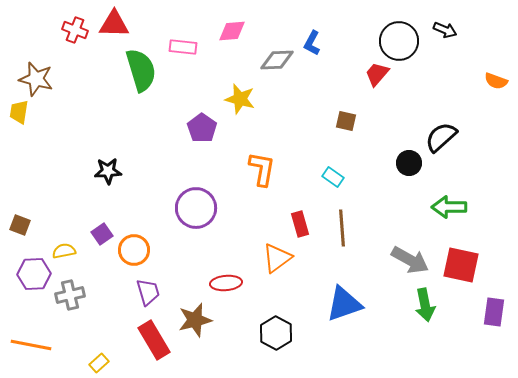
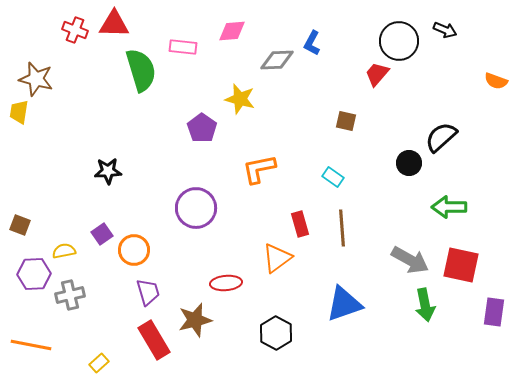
orange L-shape at (262, 169): moved 3 px left; rotated 111 degrees counterclockwise
